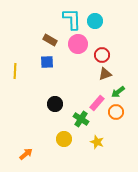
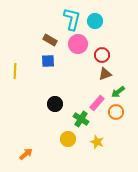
cyan L-shape: rotated 15 degrees clockwise
blue square: moved 1 px right, 1 px up
yellow circle: moved 4 px right
